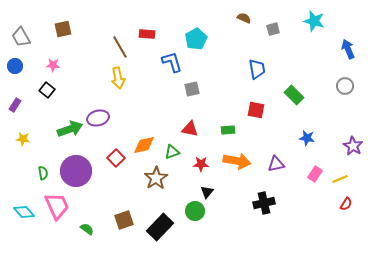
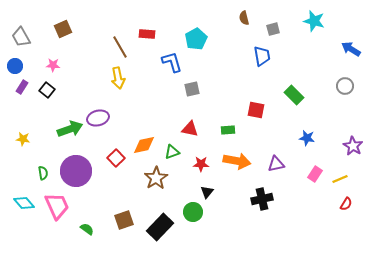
brown semicircle at (244, 18): rotated 128 degrees counterclockwise
brown square at (63, 29): rotated 12 degrees counterclockwise
blue arrow at (348, 49): moved 3 px right; rotated 36 degrees counterclockwise
blue trapezoid at (257, 69): moved 5 px right, 13 px up
purple rectangle at (15, 105): moved 7 px right, 18 px up
black cross at (264, 203): moved 2 px left, 4 px up
green circle at (195, 211): moved 2 px left, 1 px down
cyan diamond at (24, 212): moved 9 px up
